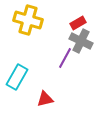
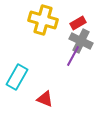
yellow cross: moved 15 px right
purple line: moved 8 px right, 2 px up
red triangle: rotated 36 degrees clockwise
